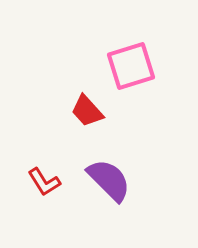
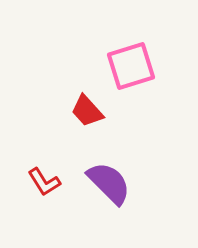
purple semicircle: moved 3 px down
